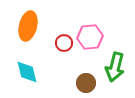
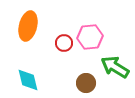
green arrow: rotated 108 degrees clockwise
cyan diamond: moved 1 px right, 8 px down
